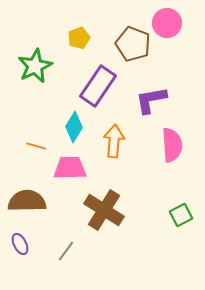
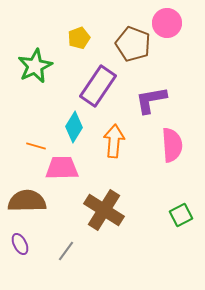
pink trapezoid: moved 8 px left
